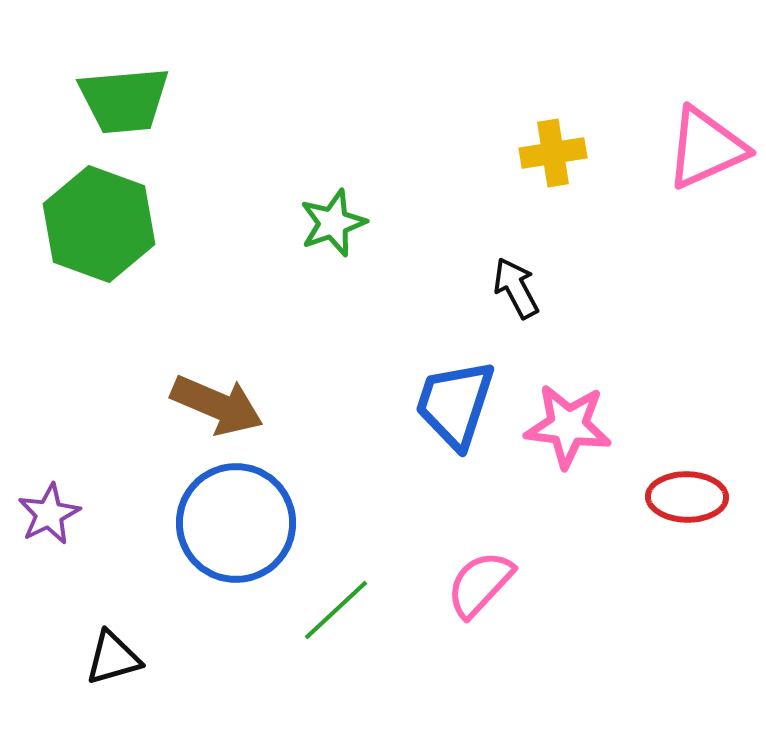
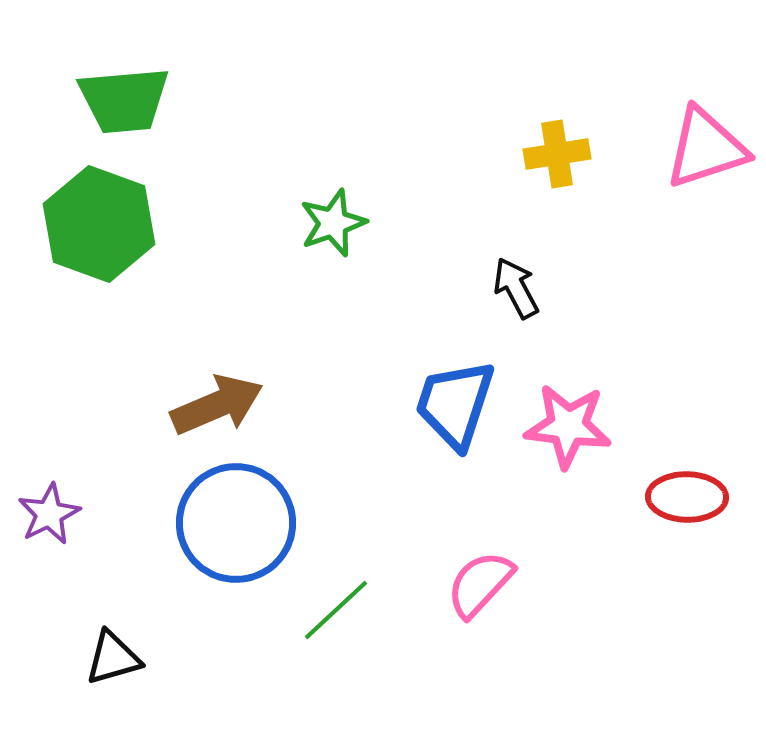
pink triangle: rotated 6 degrees clockwise
yellow cross: moved 4 px right, 1 px down
brown arrow: rotated 46 degrees counterclockwise
